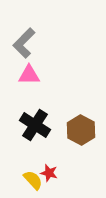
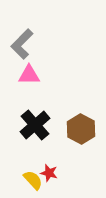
gray L-shape: moved 2 px left, 1 px down
black cross: rotated 16 degrees clockwise
brown hexagon: moved 1 px up
